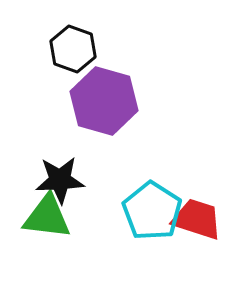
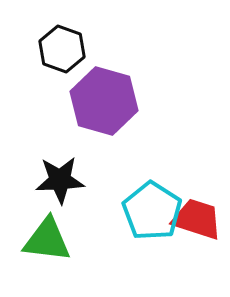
black hexagon: moved 11 px left
green triangle: moved 23 px down
